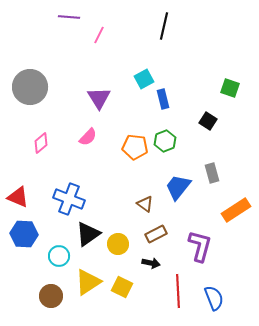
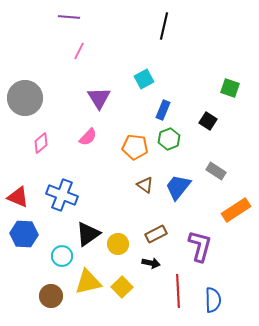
pink line: moved 20 px left, 16 px down
gray circle: moved 5 px left, 11 px down
blue rectangle: moved 11 px down; rotated 36 degrees clockwise
green hexagon: moved 4 px right, 2 px up
gray rectangle: moved 4 px right, 2 px up; rotated 42 degrees counterclockwise
blue cross: moved 7 px left, 4 px up
brown triangle: moved 19 px up
cyan circle: moved 3 px right
yellow triangle: rotated 20 degrees clockwise
yellow square: rotated 20 degrees clockwise
blue semicircle: moved 1 px left, 2 px down; rotated 20 degrees clockwise
